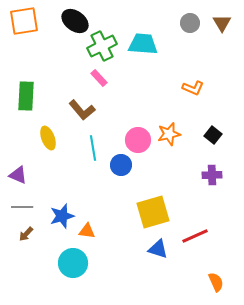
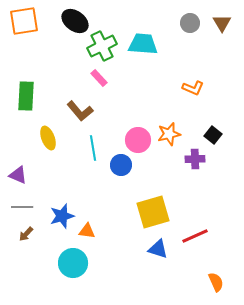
brown L-shape: moved 2 px left, 1 px down
purple cross: moved 17 px left, 16 px up
